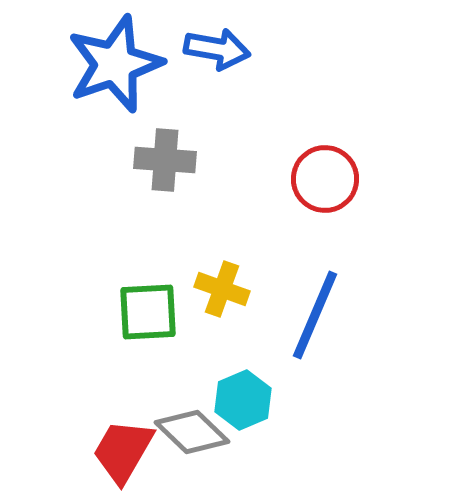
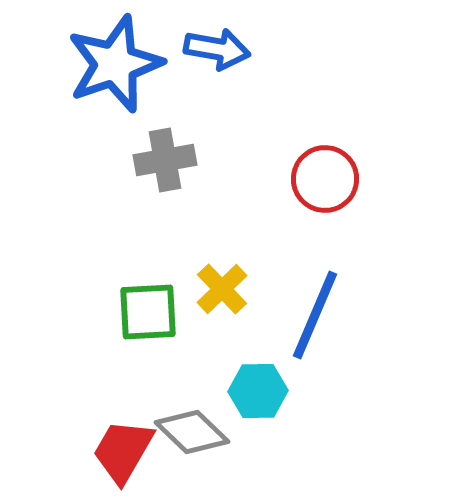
gray cross: rotated 14 degrees counterclockwise
yellow cross: rotated 26 degrees clockwise
cyan hexagon: moved 15 px right, 9 px up; rotated 22 degrees clockwise
